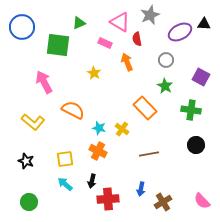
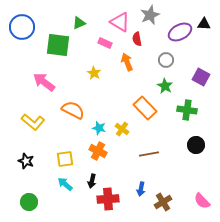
pink arrow: rotated 25 degrees counterclockwise
green cross: moved 4 px left
